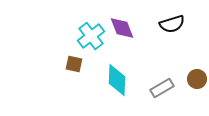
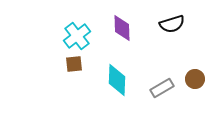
purple diamond: rotated 20 degrees clockwise
cyan cross: moved 14 px left
brown square: rotated 18 degrees counterclockwise
brown circle: moved 2 px left
